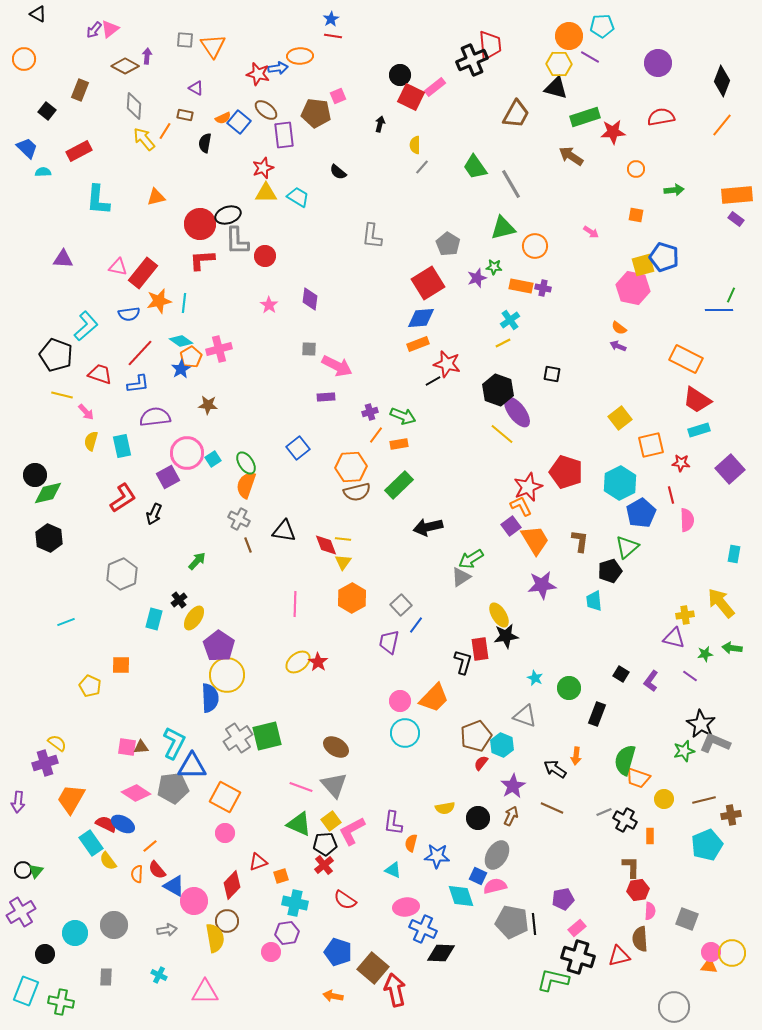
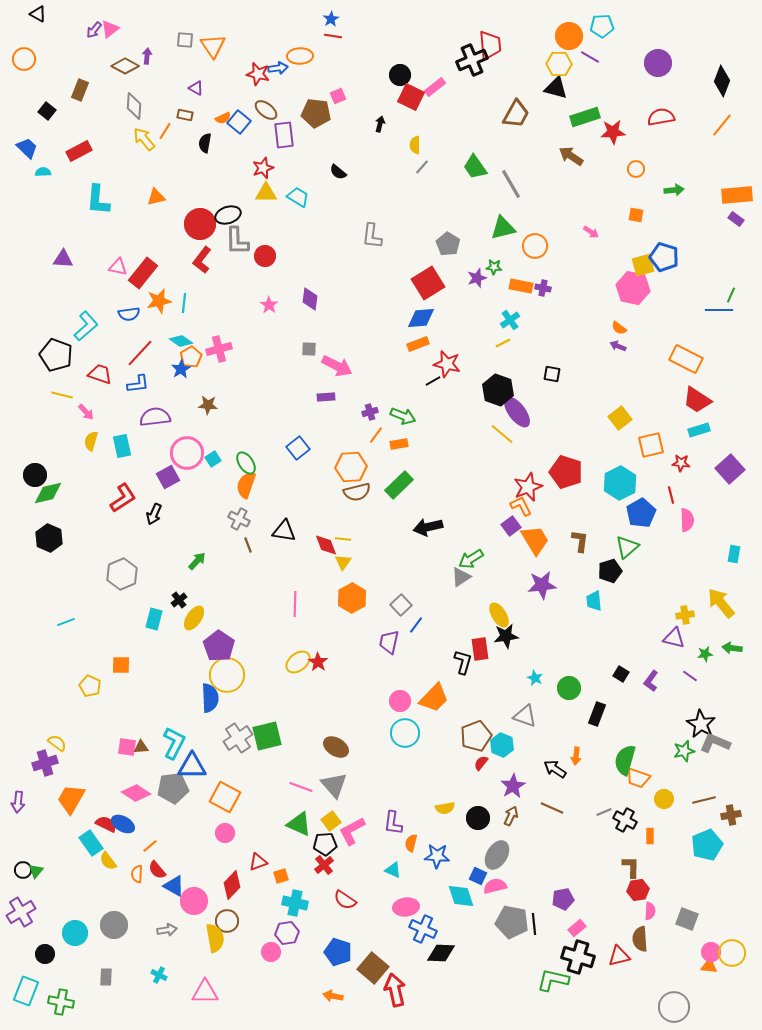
red L-shape at (202, 260): rotated 48 degrees counterclockwise
